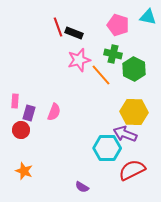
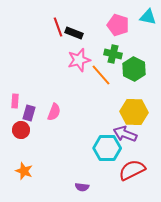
purple semicircle: rotated 24 degrees counterclockwise
